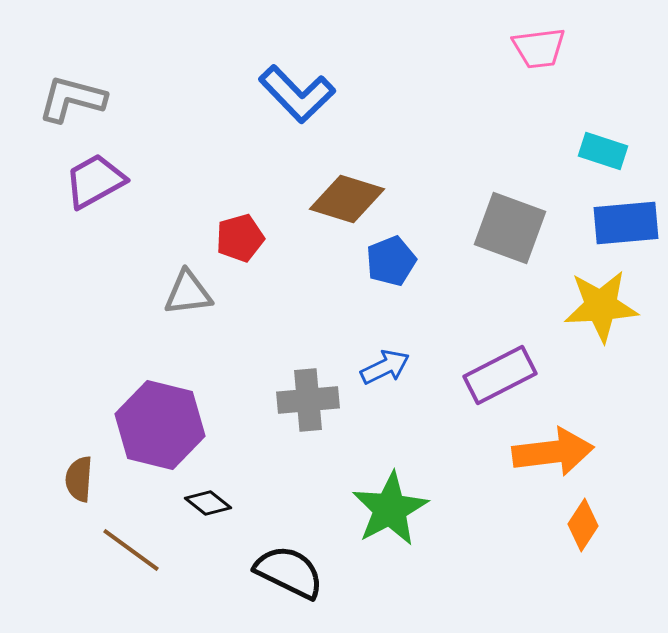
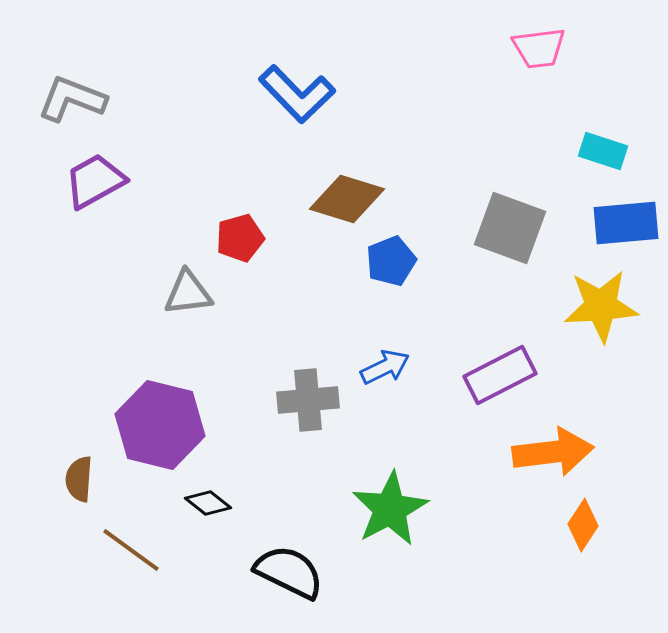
gray L-shape: rotated 6 degrees clockwise
